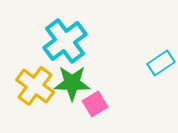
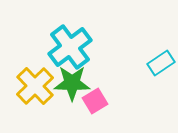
cyan cross: moved 5 px right, 6 px down
yellow cross: rotated 9 degrees clockwise
pink square: moved 3 px up
